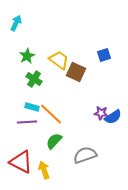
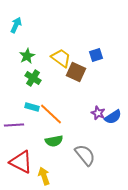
cyan arrow: moved 2 px down
blue square: moved 8 px left
yellow trapezoid: moved 2 px right, 2 px up
green cross: moved 1 px left, 1 px up
purple star: moved 3 px left; rotated 16 degrees clockwise
purple line: moved 13 px left, 3 px down
green semicircle: rotated 144 degrees counterclockwise
gray semicircle: rotated 70 degrees clockwise
yellow arrow: moved 6 px down
